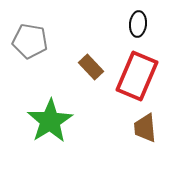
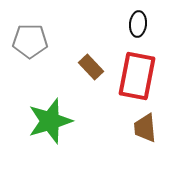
gray pentagon: rotated 8 degrees counterclockwise
red rectangle: rotated 12 degrees counterclockwise
green star: rotated 15 degrees clockwise
